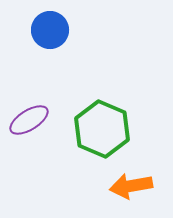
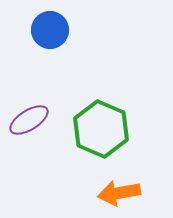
green hexagon: moved 1 px left
orange arrow: moved 12 px left, 7 px down
